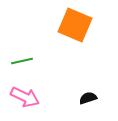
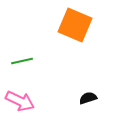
pink arrow: moved 5 px left, 4 px down
